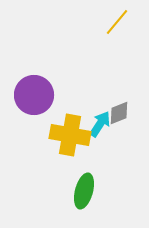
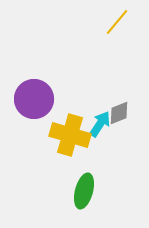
purple circle: moved 4 px down
yellow cross: rotated 6 degrees clockwise
